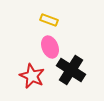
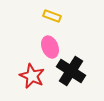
yellow rectangle: moved 3 px right, 4 px up
black cross: moved 1 px down
